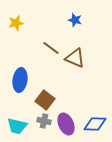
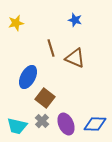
brown line: rotated 36 degrees clockwise
blue ellipse: moved 8 px right, 3 px up; rotated 20 degrees clockwise
brown square: moved 2 px up
gray cross: moved 2 px left; rotated 32 degrees clockwise
